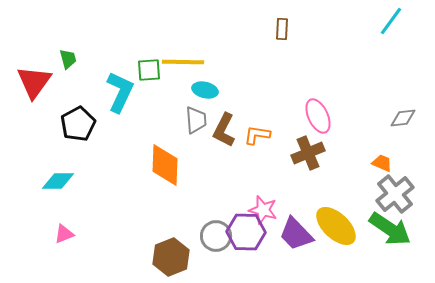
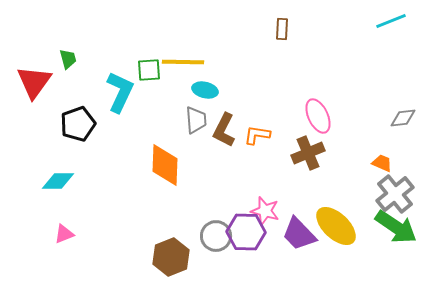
cyan line: rotated 32 degrees clockwise
black pentagon: rotated 8 degrees clockwise
pink star: moved 2 px right, 1 px down
green arrow: moved 6 px right, 2 px up
purple trapezoid: moved 3 px right
